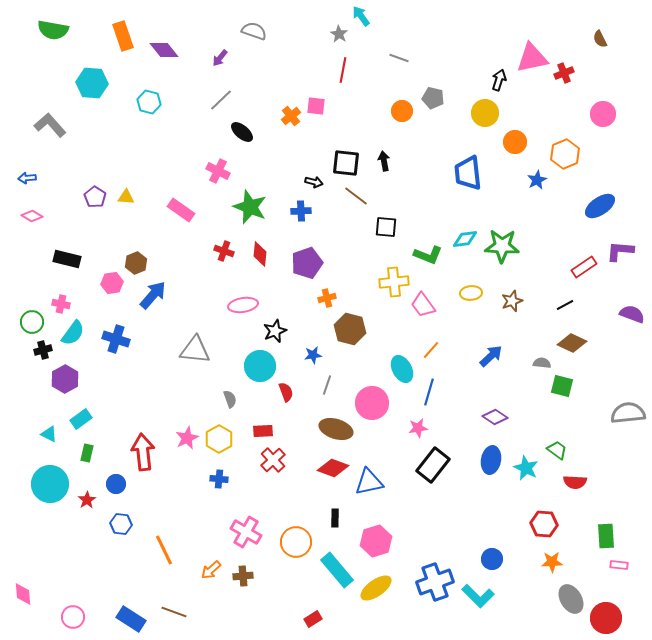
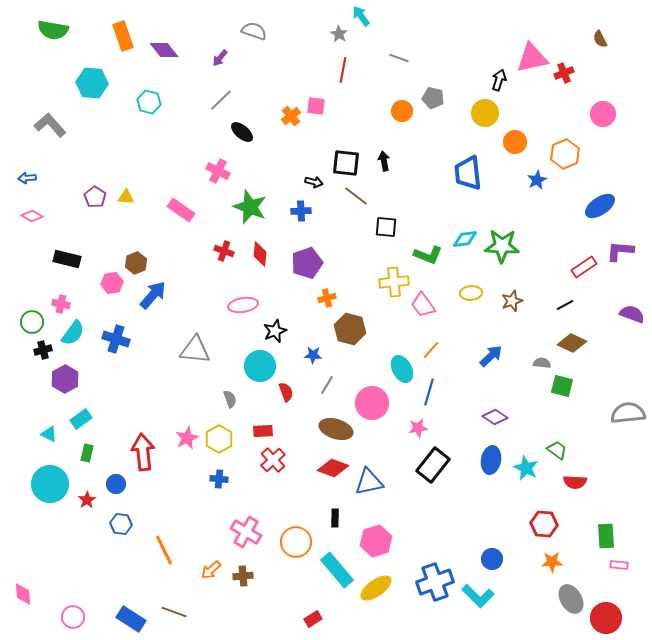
blue star at (313, 355): rotated 12 degrees clockwise
gray line at (327, 385): rotated 12 degrees clockwise
